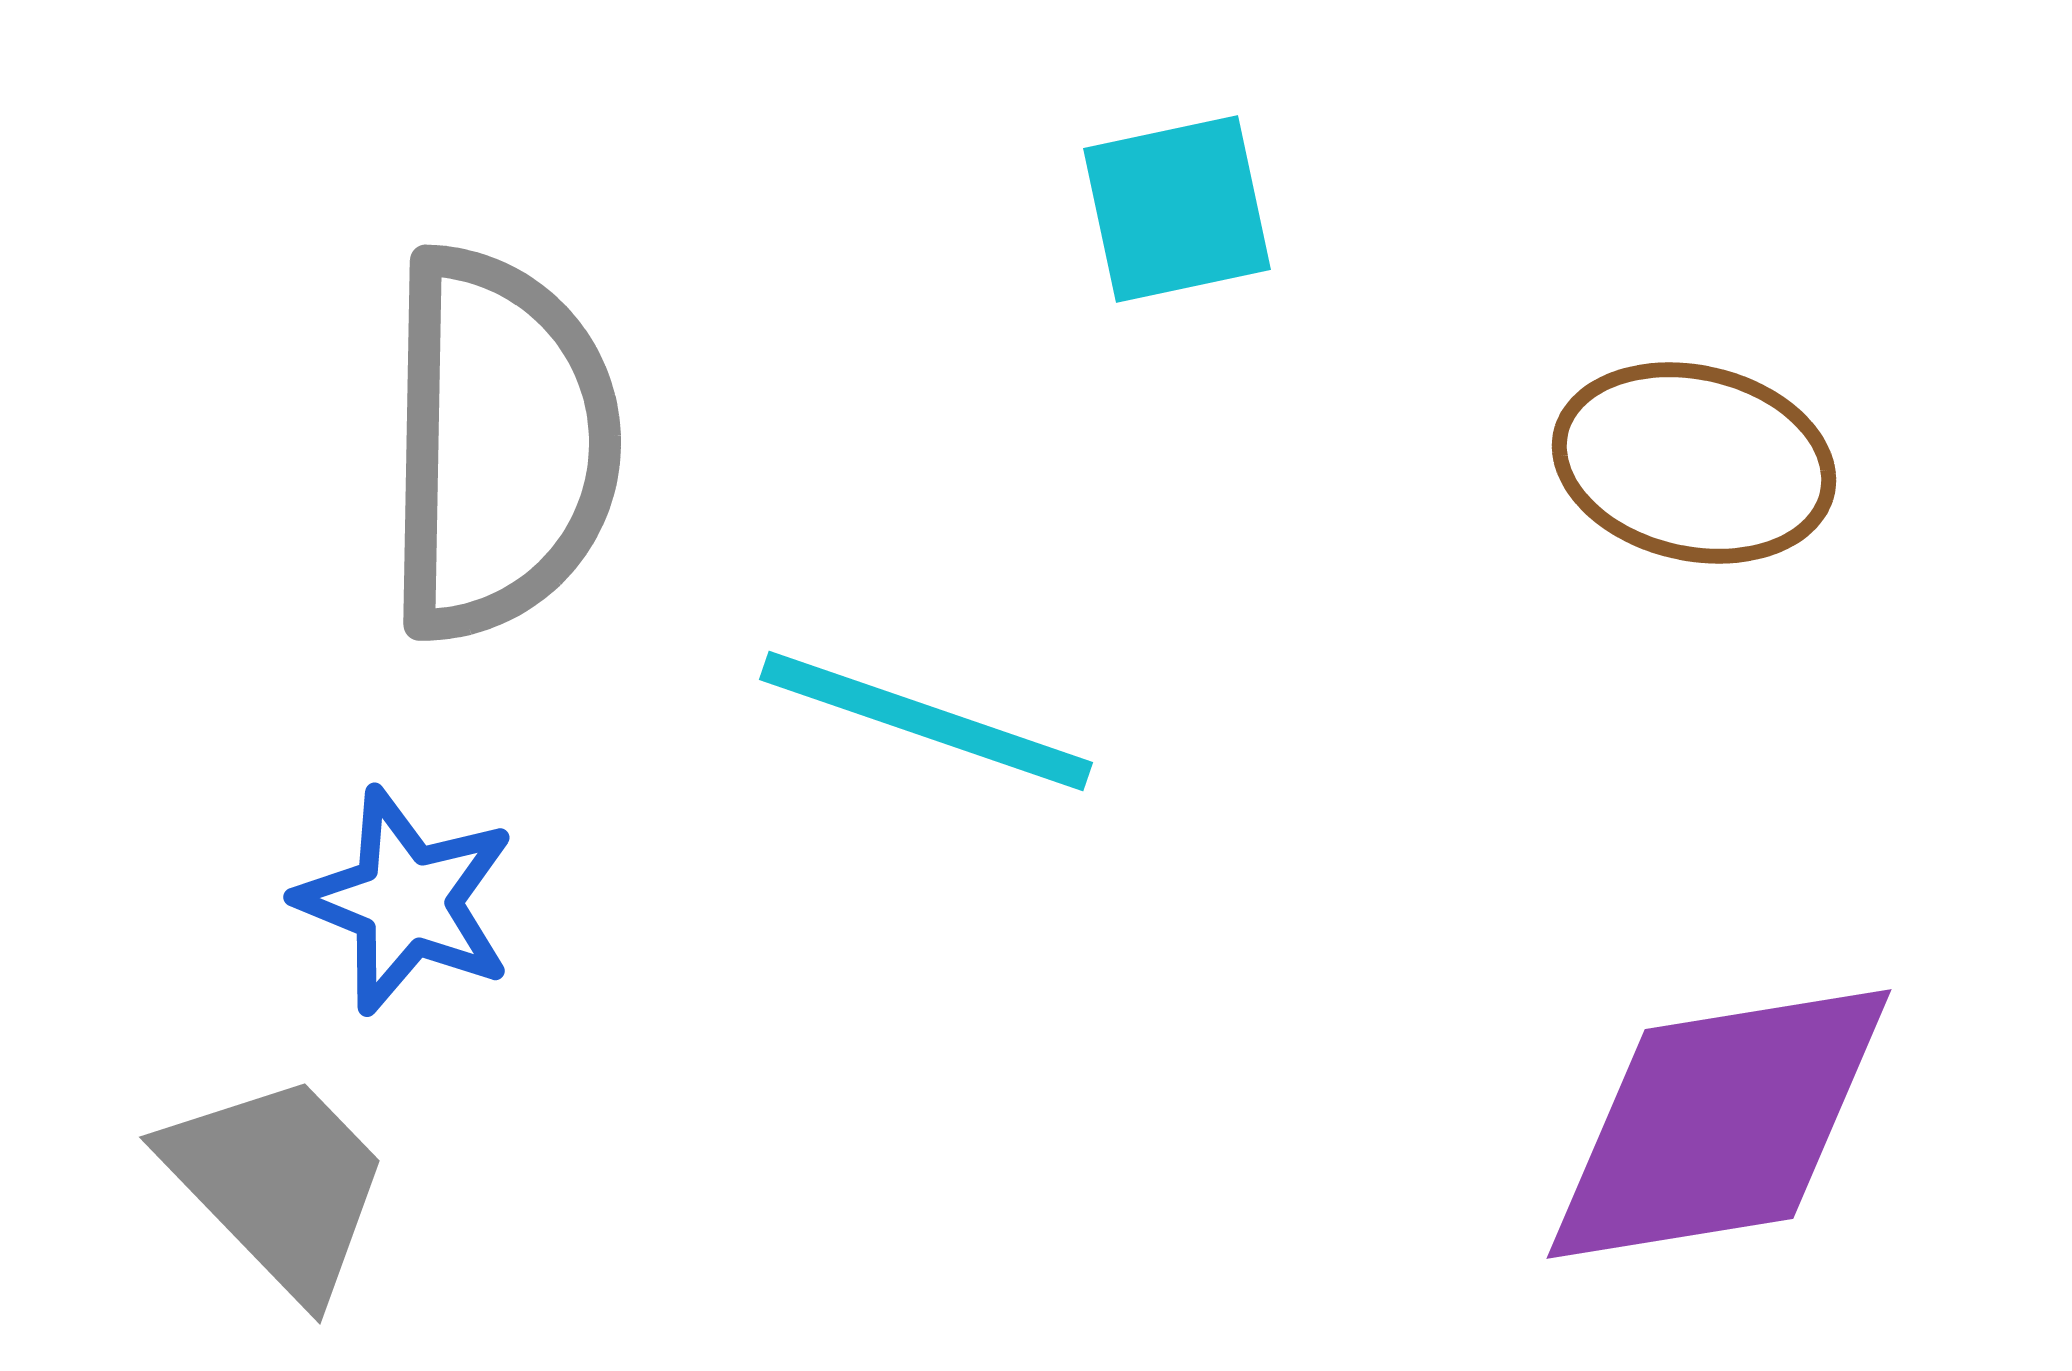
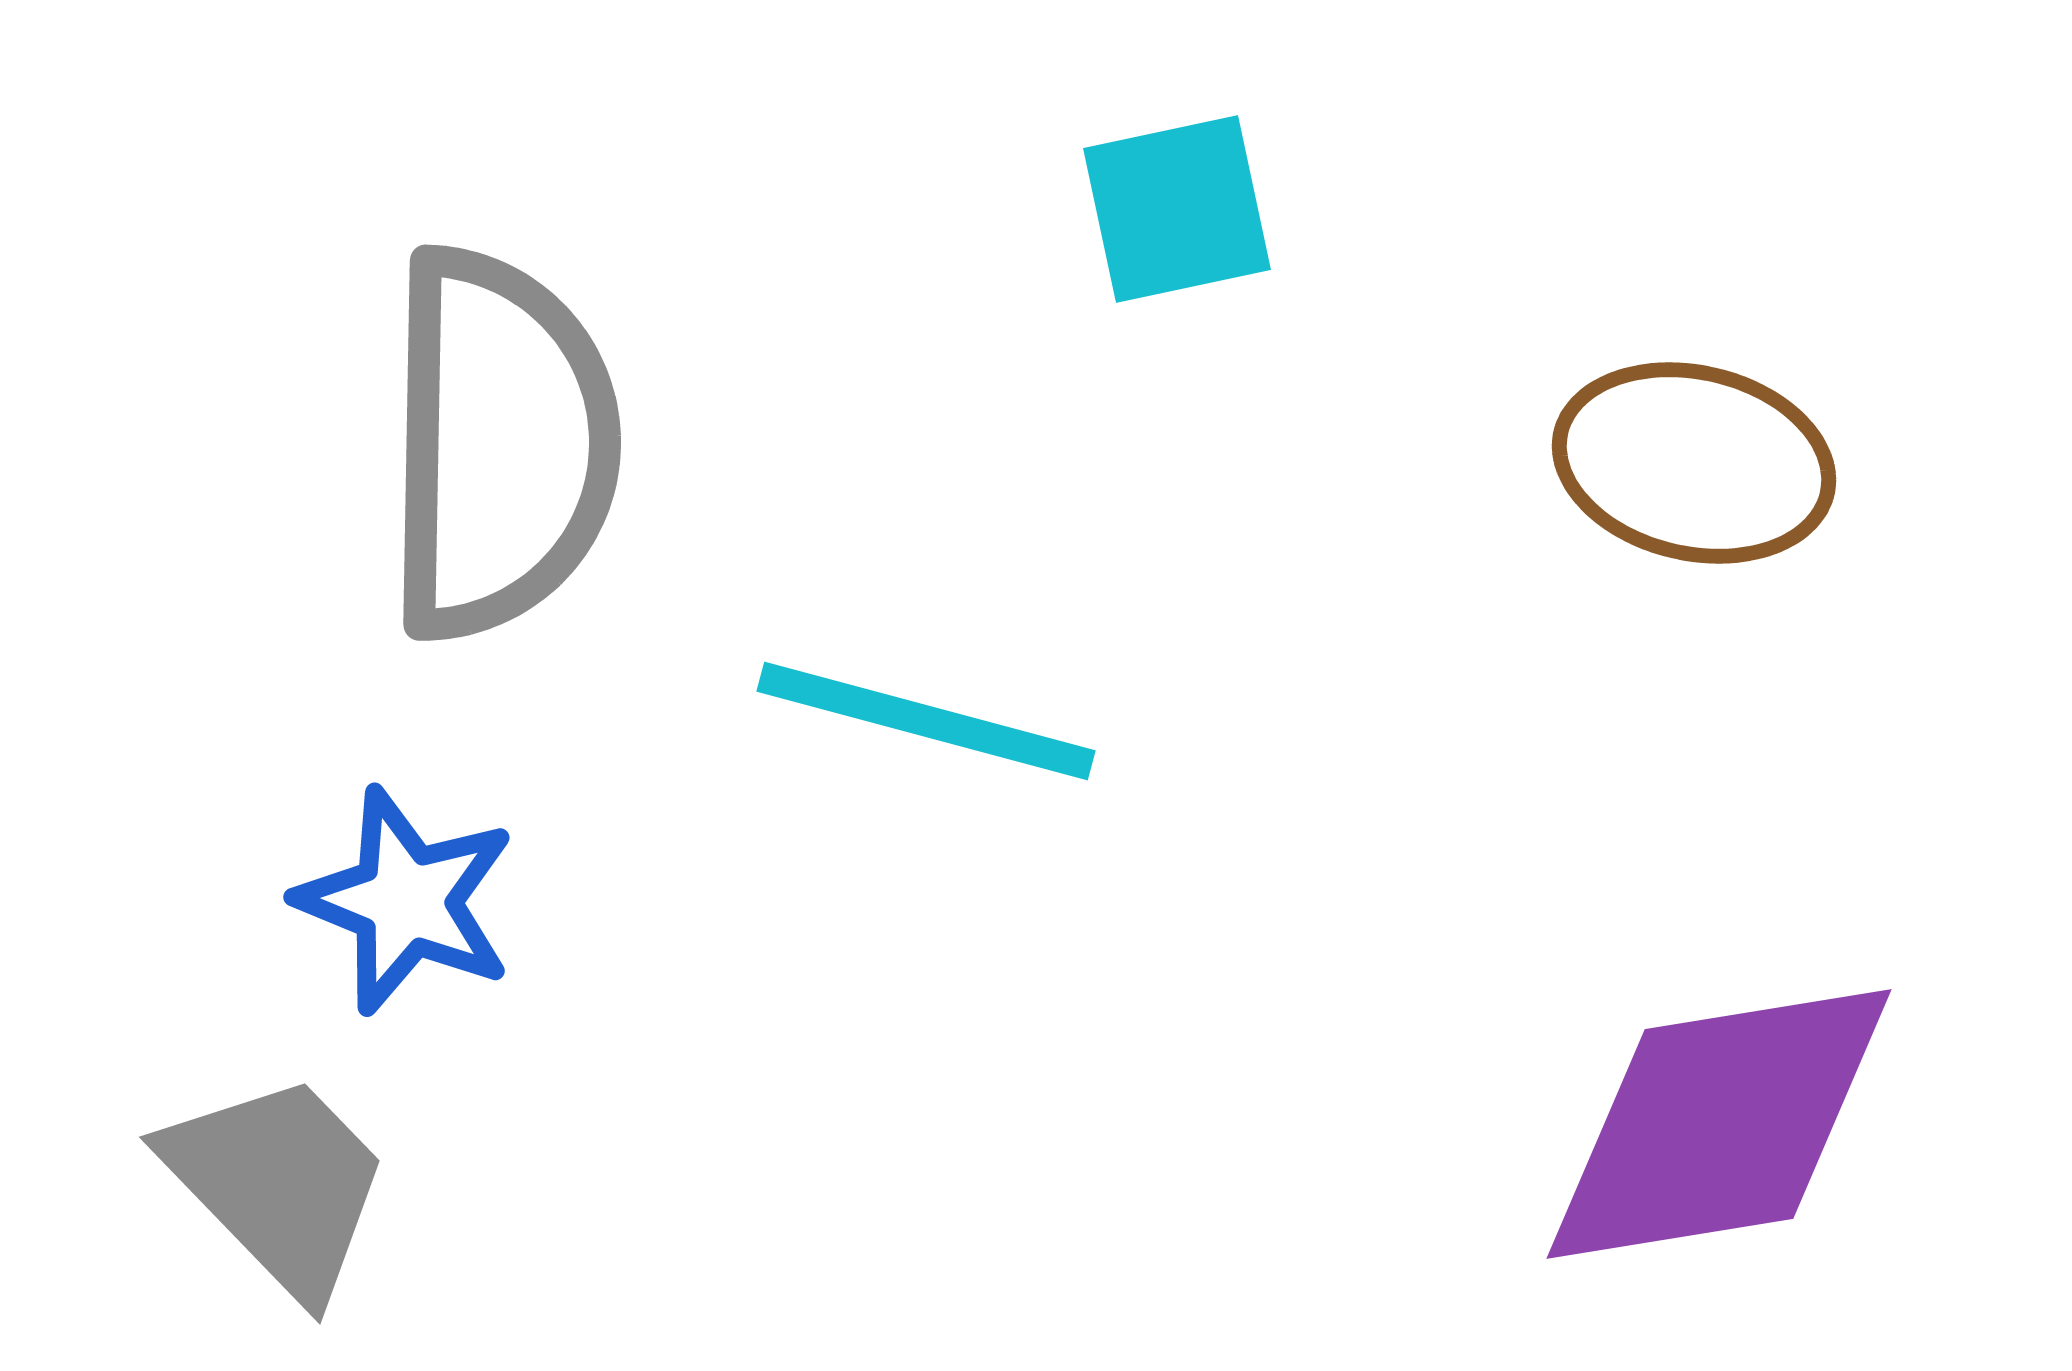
cyan line: rotated 4 degrees counterclockwise
